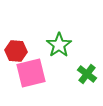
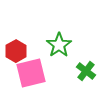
red hexagon: rotated 25 degrees clockwise
green cross: moved 1 px left, 3 px up
